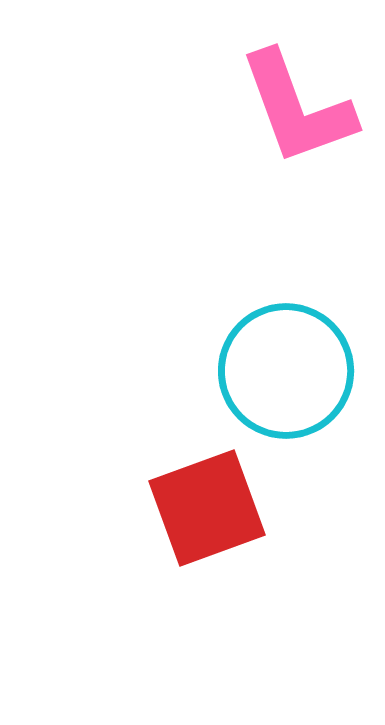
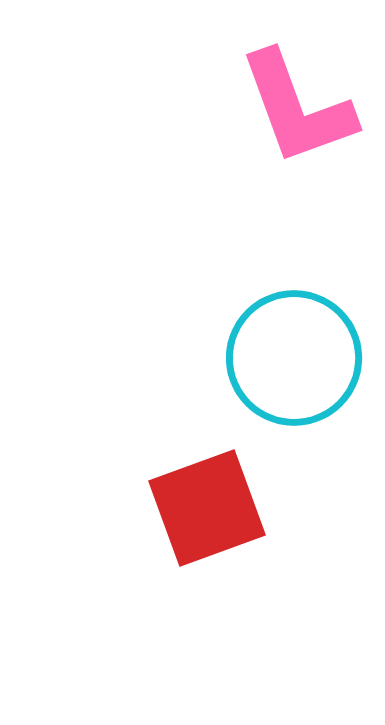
cyan circle: moved 8 px right, 13 px up
